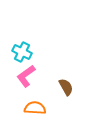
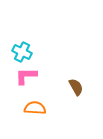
pink L-shape: rotated 35 degrees clockwise
brown semicircle: moved 10 px right
